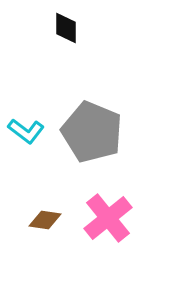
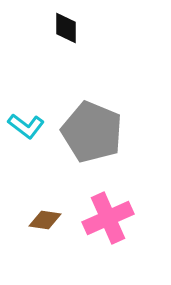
cyan L-shape: moved 5 px up
pink cross: rotated 15 degrees clockwise
